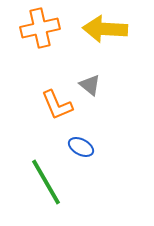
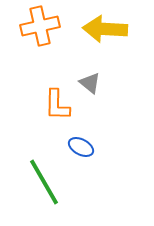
orange cross: moved 2 px up
gray triangle: moved 2 px up
orange L-shape: rotated 24 degrees clockwise
green line: moved 2 px left
